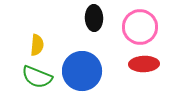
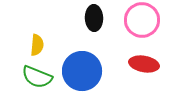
pink circle: moved 2 px right, 7 px up
red ellipse: rotated 12 degrees clockwise
